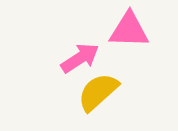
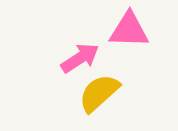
yellow semicircle: moved 1 px right, 1 px down
